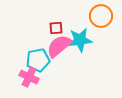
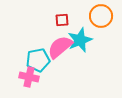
red square: moved 6 px right, 8 px up
cyan star: rotated 15 degrees counterclockwise
pink semicircle: moved 1 px right, 1 px down
pink cross: rotated 12 degrees counterclockwise
